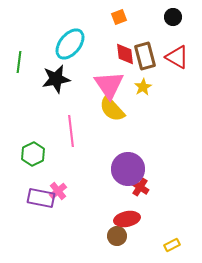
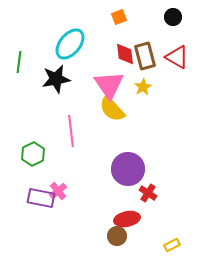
red cross: moved 8 px right, 6 px down
